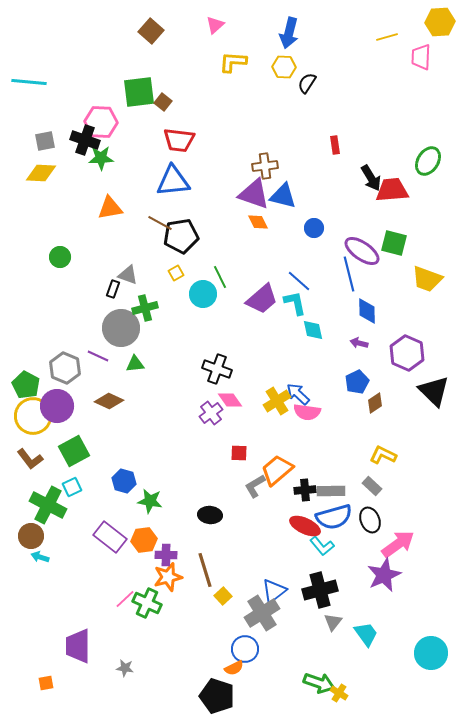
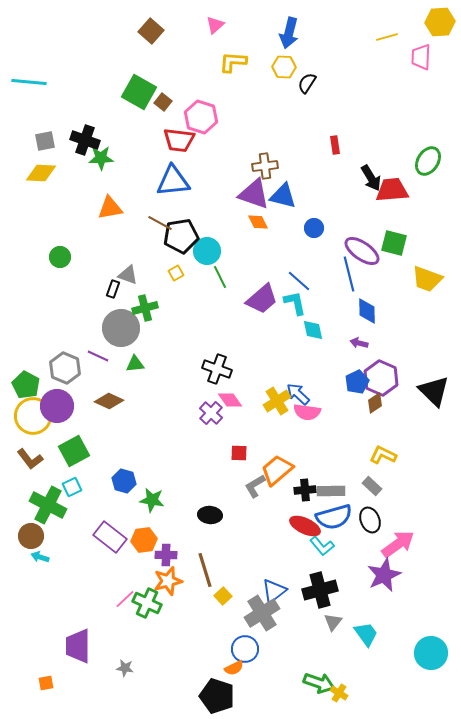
green square at (139, 92): rotated 36 degrees clockwise
pink hexagon at (101, 122): moved 100 px right, 5 px up; rotated 16 degrees clockwise
cyan circle at (203, 294): moved 4 px right, 43 px up
purple hexagon at (407, 353): moved 26 px left, 25 px down
purple cross at (211, 413): rotated 10 degrees counterclockwise
green star at (150, 501): moved 2 px right, 1 px up
orange star at (168, 577): moved 4 px down
